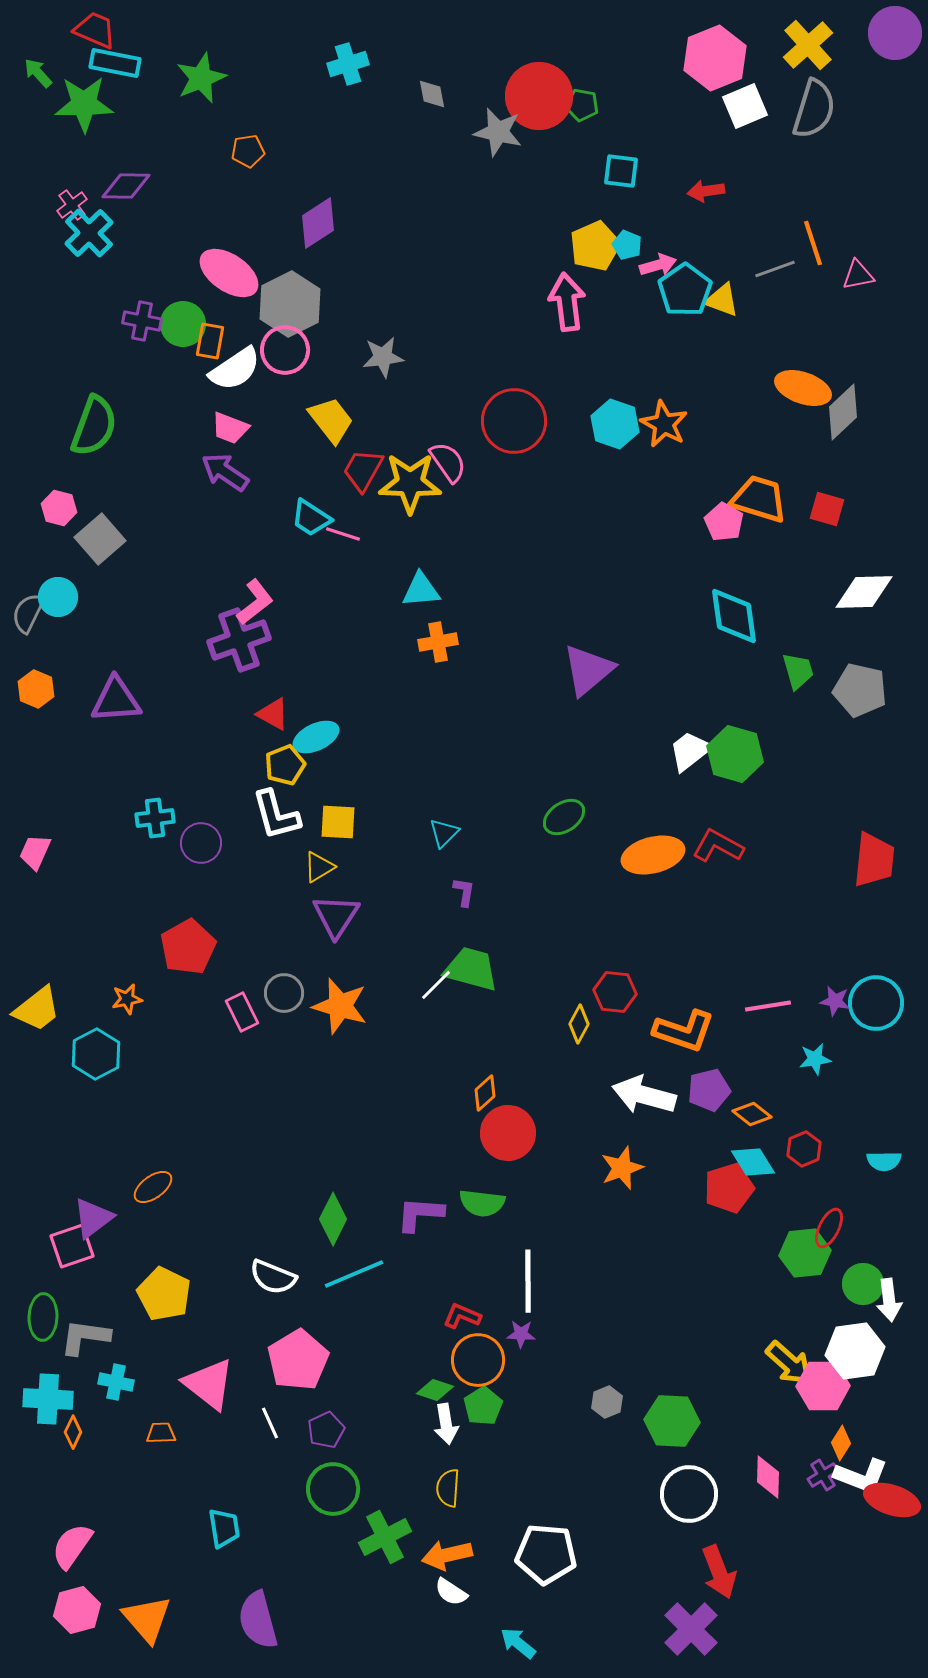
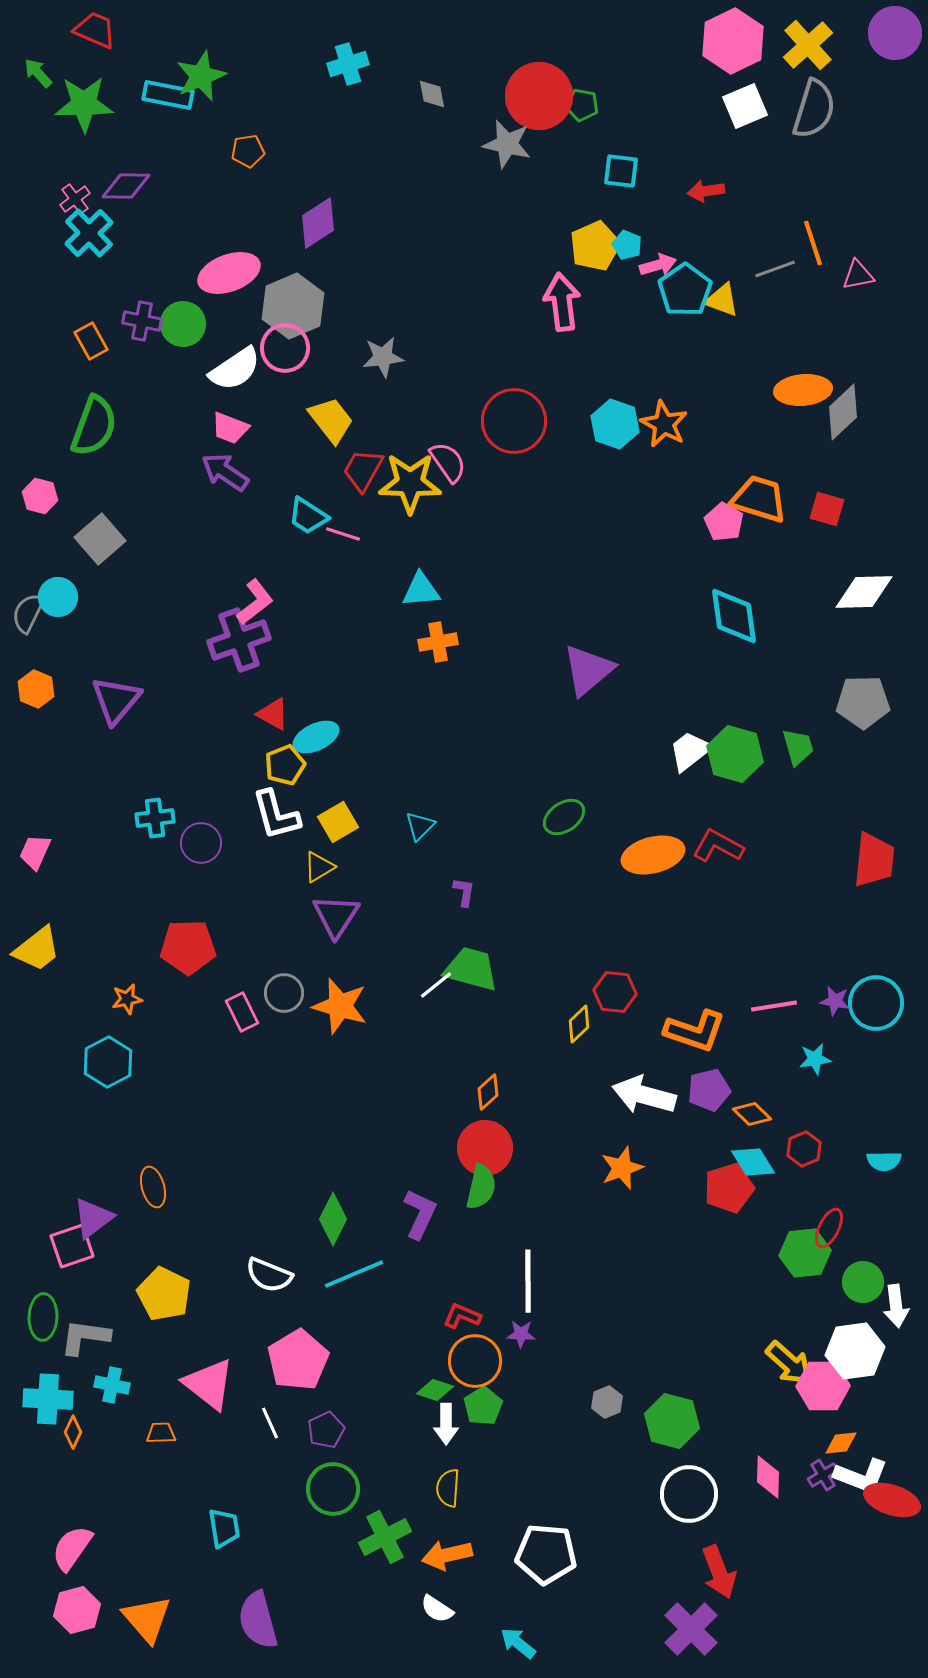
pink hexagon at (715, 58): moved 18 px right, 17 px up; rotated 4 degrees counterclockwise
cyan rectangle at (115, 63): moved 53 px right, 32 px down
green star at (201, 78): moved 2 px up
gray star at (498, 132): moved 9 px right, 12 px down
pink cross at (72, 205): moved 3 px right, 6 px up
pink ellipse at (229, 273): rotated 54 degrees counterclockwise
pink arrow at (567, 302): moved 5 px left
gray hexagon at (290, 304): moved 3 px right, 2 px down; rotated 4 degrees clockwise
orange rectangle at (210, 341): moved 119 px left; rotated 39 degrees counterclockwise
pink circle at (285, 350): moved 2 px up
orange ellipse at (803, 388): moved 2 px down; rotated 24 degrees counterclockwise
pink hexagon at (59, 508): moved 19 px left, 12 px up
cyan trapezoid at (311, 518): moved 3 px left, 2 px up
green trapezoid at (798, 671): moved 76 px down
gray pentagon at (860, 690): moved 3 px right, 12 px down; rotated 14 degrees counterclockwise
purple triangle at (116, 700): rotated 46 degrees counterclockwise
yellow square at (338, 822): rotated 33 degrees counterclockwise
cyan triangle at (444, 833): moved 24 px left, 7 px up
red pentagon at (188, 947): rotated 28 degrees clockwise
white line at (436, 985): rotated 6 degrees clockwise
pink line at (768, 1006): moved 6 px right
yellow trapezoid at (37, 1009): moved 60 px up
yellow diamond at (579, 1024): rotated 18 degrees clockwise
orange L-shape at (684, 1031): moved 11 px right
cyan hexagon at (96, 1054): moved 12 px right, 8 px down
orange diamond at (485, 1093): moved 3 px right, 1 px up
orange diamond at (752, 1114): rotated 6 degrees clockwise
red circle at (508, 1133): moved 23 px left, 15 px down
orange ellipse at (153, 1187): rotated 69 degrees counterclockwise
green semicircle at (482, 1203): moved 1 px left, 16 px up; rotated 84 degrees counterclockwise
purple L-shape at (420, 1214): rotated 111 degrees clockwise
white semicircle at (273, 1277): moved 4 px left, 2 px up
green circle at (863, 1284): moved 2 px up
white arrow at (889, 1300): moved 7 px right, 6 px down
orange circle at (478, 1360): moved 3 px left, 1 px down
cyan cross at (116, 1382): moved 4 px left, 3 px down
green hexagon at (672, 1421): rotated 12 degrees clockwise
white arrow at (446, 1424): rotated 9 degrees clockwise
orange diamond at (841, 1443): rotated 52 degrees clockwise
pink semicircle at (72, 1546): moved 2 px down
white semicircle at (451, 1592): moved 14 px left, 17 px down
